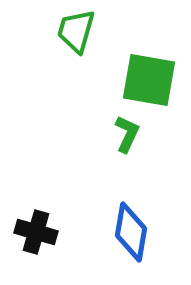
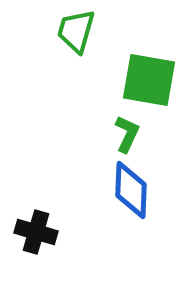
blue diamond: moved 42 px up; rotated 8 degrees counterclockwise
